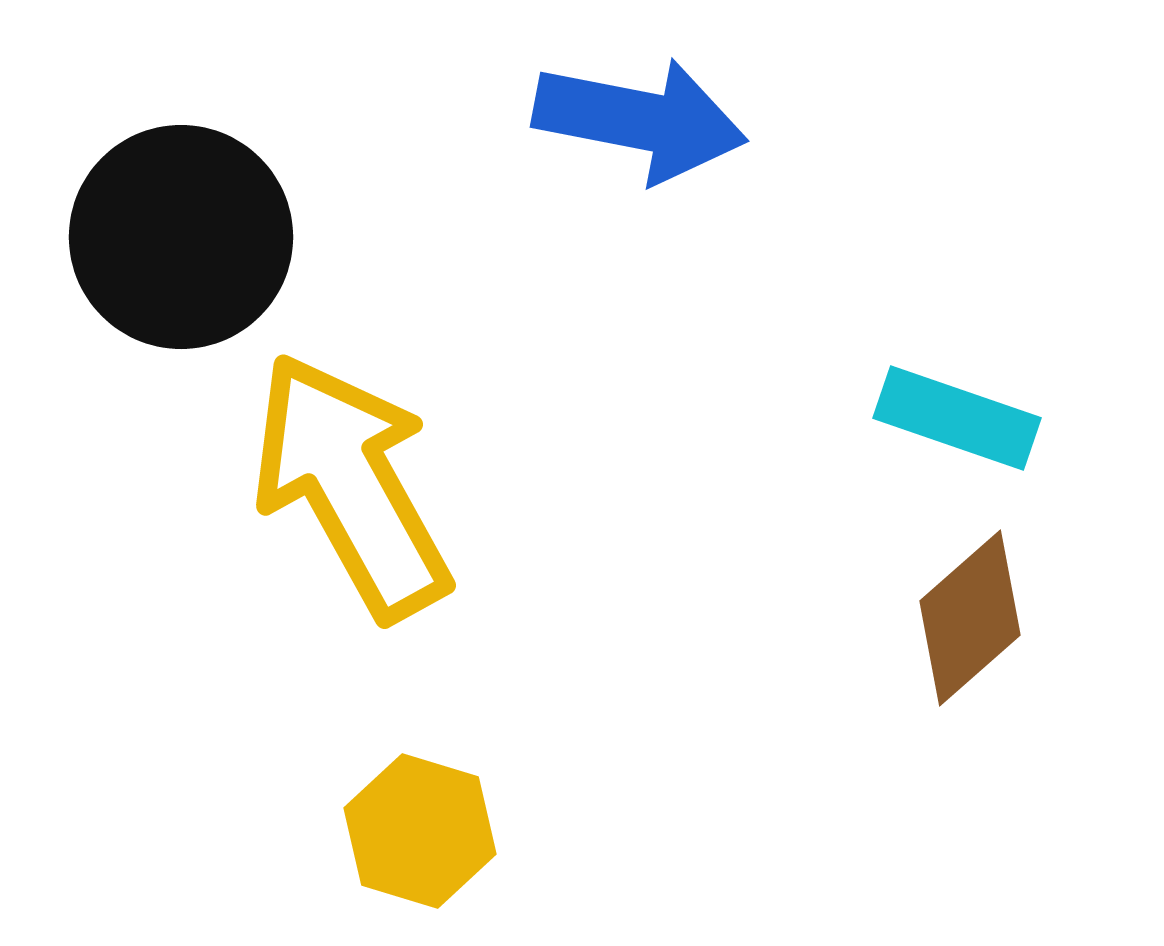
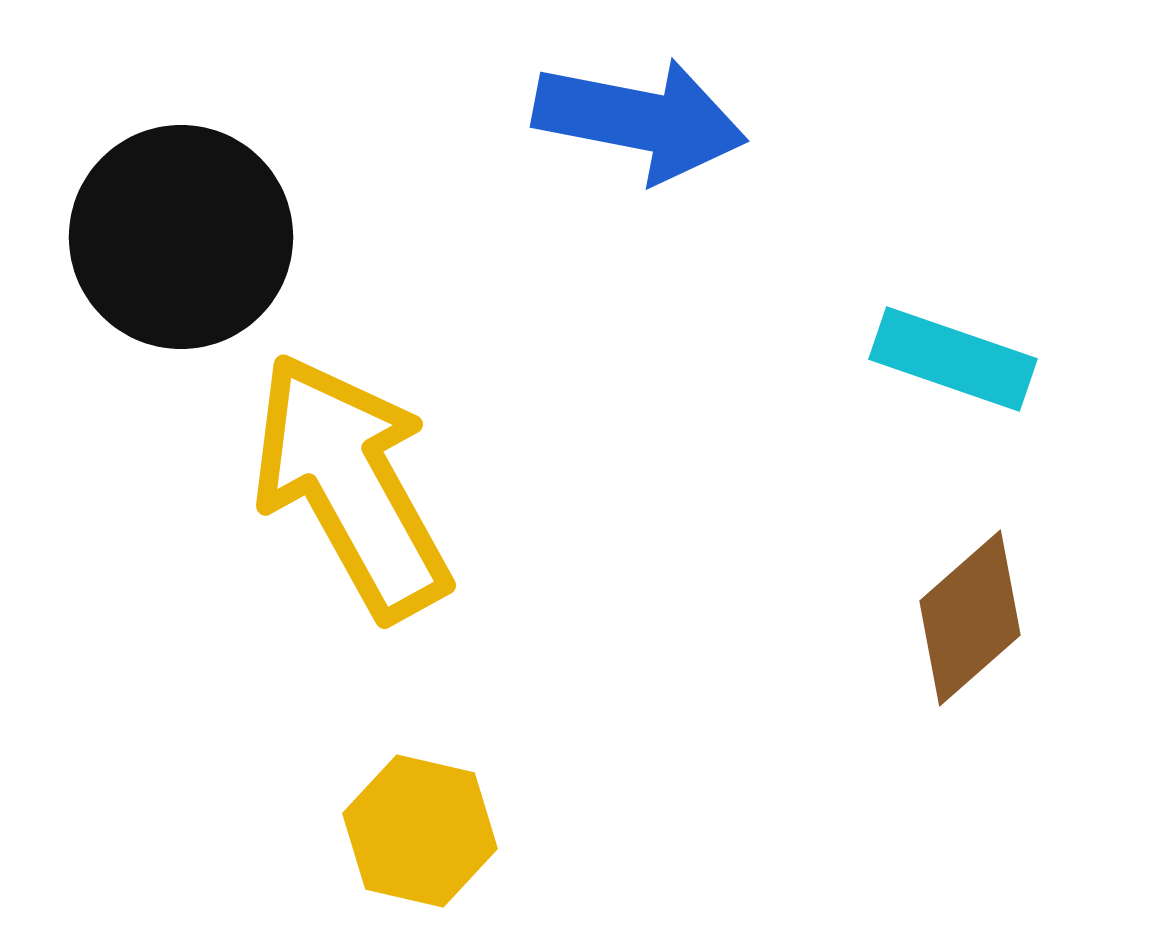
cyan rectangle: moved 4 px left, 59 px up
yellow hexagon: rotated 4 degrees counterclockwise
